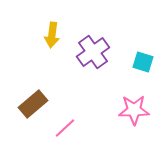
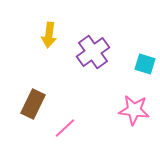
yellow arrow: moved 3 px left
cyan square: moved 2 px right, 2 px down
brown rectangle: rotated 24 degrees counterclockwise
pink star: rotated 8 degrees clockwise
